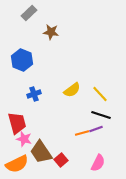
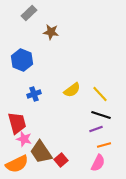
orange line: moved 22 px right, 12 px down
